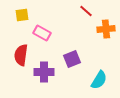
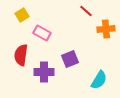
yellow square: rotated 24 degrees counterclockwise
purple square: moved 2 px left
